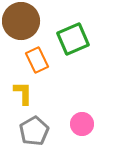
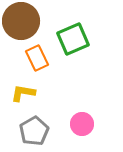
orange rectangle: moved 2 px up
yellow L-shape: rotated 80 degrees counterclockwise
